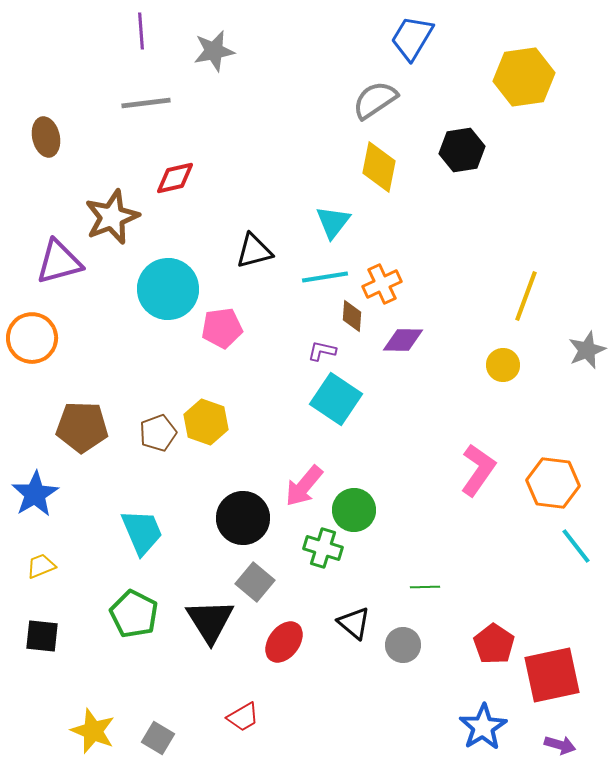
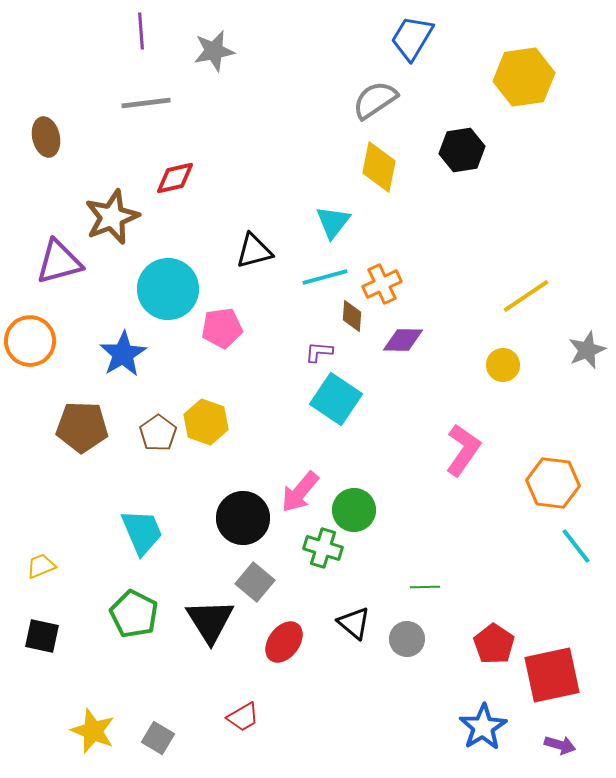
cyan line at (325, 277): rotated 6 degrees counterclockwise
yellow line at (526, 296): rotated 36 degrees clockwise
orange circle at (32, 338): moved 2 px left, 3 px down
purple L-shape at (322, 351): moved 3 px left, 1 px down; rotated 8 degrees counterclockwise
brown pentagon at (158, 433): rotated 15 degrees counterclockwise
pink L-shape at (478, 470): moved 15 px left, 20 px up
pink arrow at (304, 486): moved 4 px left, 6 px down
blue star at (35, 494): moved 88 px right, 140 px up
black square at (42, 636): rotated 6 degrees clockwise
gray circle at (403, 645): moved 4 px right, 6 px up
